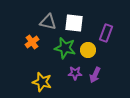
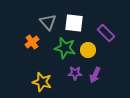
gray triangle: rotated 36 degrees clockwise
purple rectangle: rotated 66 degrees counterclockwise
